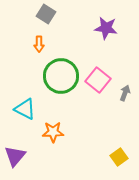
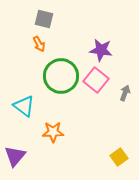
gray square: moved 2 px left, 5 px down; rotated 18 degrees counterclockwise
purple star: moved 5 px left, 22 px down
orange arrow: rotated 28 degrees counterclockwise
pink square: moved 2 px left
cyan triangle: moved 1 px left, 3 px up; rotated 10 degrees clockwise
